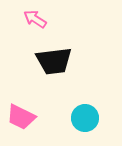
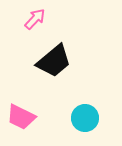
pink arrow: rotated 100 degrees clockwise
black trapezoid: rotated 33 degrees counterclockwise
